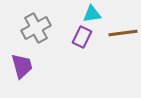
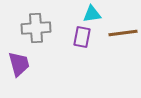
gray cross: rotated 24 degrees clockwise
purple rectangle: rotated 15 degrees counterclockwise
purple trapezoid: moved 3 px left, 2 px up
